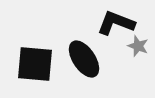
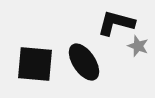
black L-shape: rotated 6 degrees counterclockwise
black ellipse: moved 3 px down
